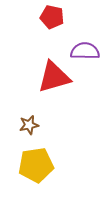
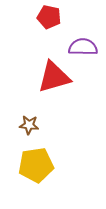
red pentagon: moved 3 px left
purple semicircle: moved 2 px left, 4 px up
brown star: rotated 18 degrees clockwise
